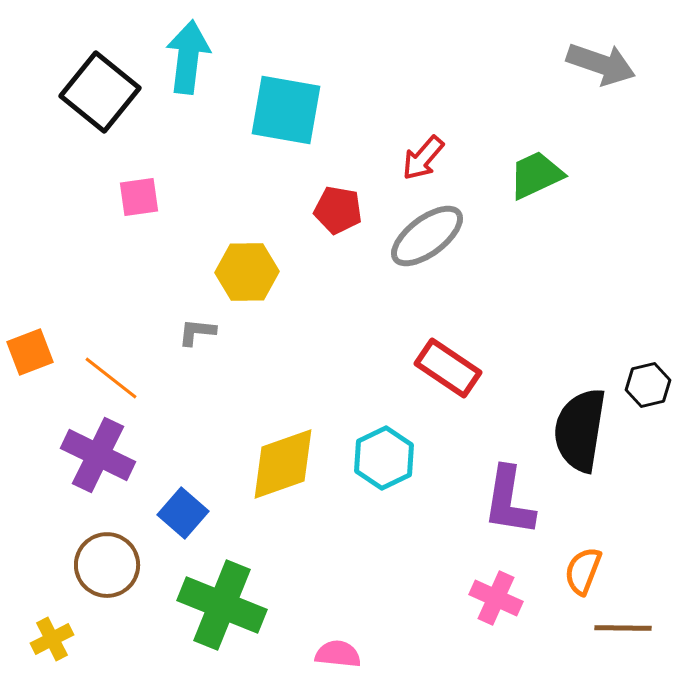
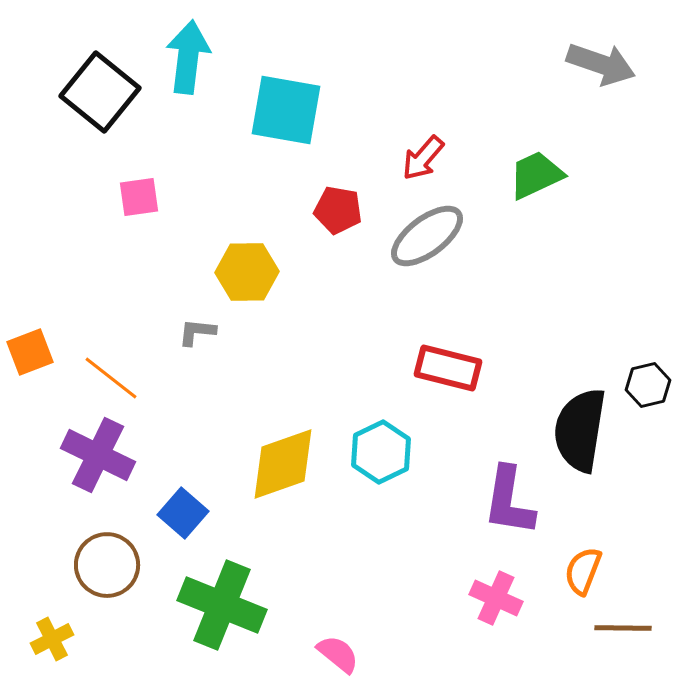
red rectangle: rotated 20 degrees counterclockwise
cyan hexagon: moved 3 px left, 6 px up
pink semicircle: rotated 33 degrees clockwise
